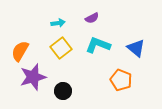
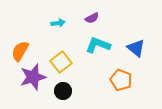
yellow square: moved 14 px down
